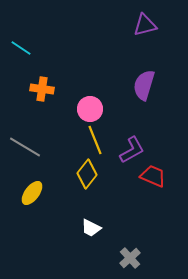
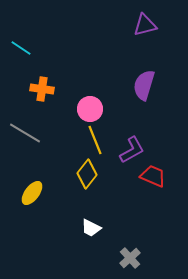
gray line: moved 14 px up
